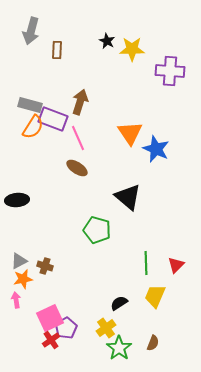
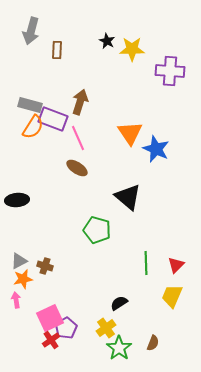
yellow trapezoid: moved 17 px right
